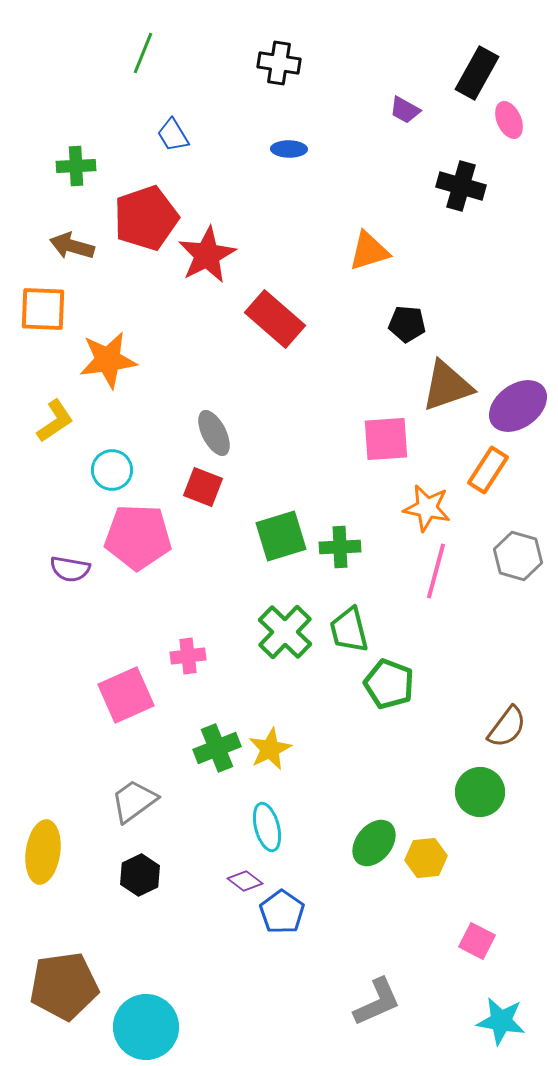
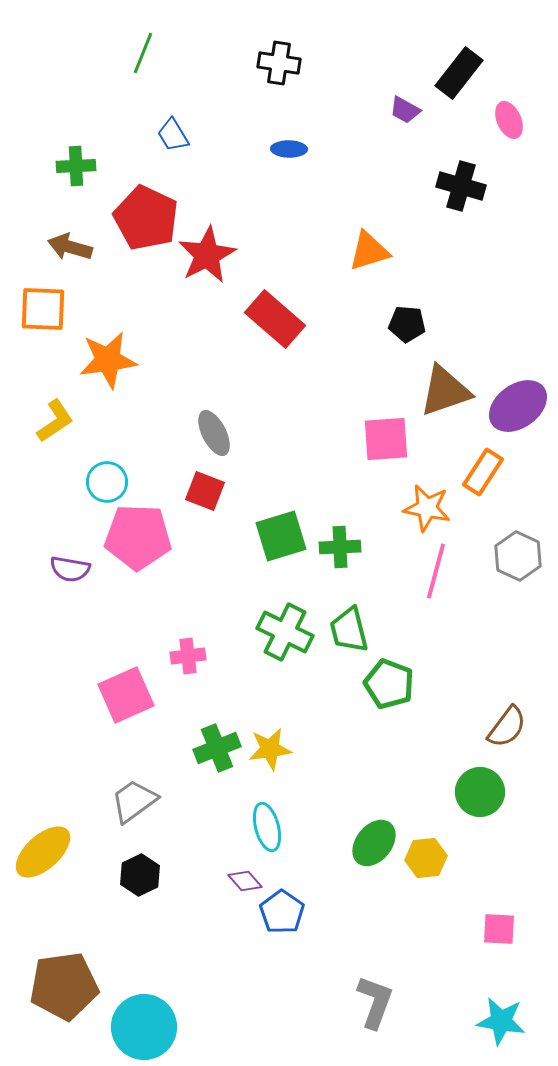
black rectangle at (477, 73): moved 18 px left; rotated 9 degrees clockwise
red pentagon at (146, 218): rotated 28 degrees counterclockwise
brown arrow at (72, 246): moved 2 px left, 1 px down
brown triangle at (447, 386): moved 2 px left, 5 px down
cyan circle at (112, 470): moved 5 px left, 12 px down
orange rectangle at (488, 470): moved 5 px left, 2 px down
red square at (203, 487): moved 2 px right, 4 px down
gray hexagon at (518, 556): rotated 9 degrees clockwise
green cross at (285, 632): rotated 18 degrees counterclockwise
yellow star at (270, 749): rotated 18 degrees clockwise
yellow ellipse at (43, 852): rotated 40 degrees clockwise
purple diamond at (245, 881): rotated 12 degrees clockwise
pink square at (477, 941): moved 22 px right, 12 px up; rotated 24 degrees counterclockwise
gray L-shape at (377, 1002): moved 2 px left; rotated 46 degrees counterclockwise
cyan circle at (146, 1027): moved 2 px left
